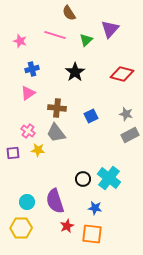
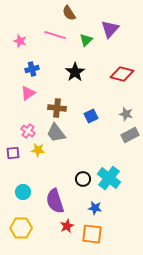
cyan circle: moved 4 px left, 10 px up
